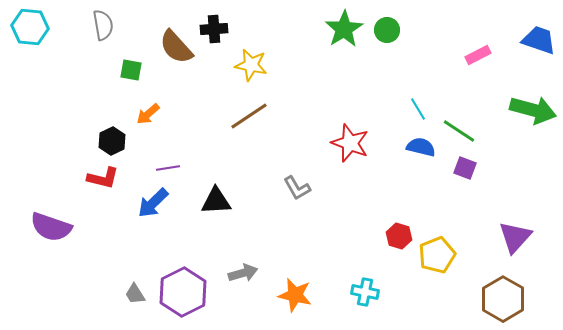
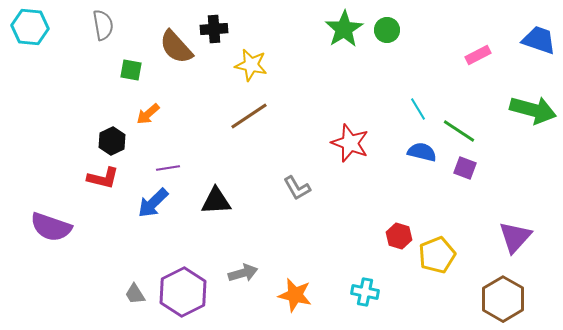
blue semicircle: moved 1 px right, 5 px down
